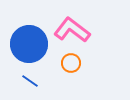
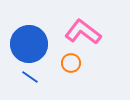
pink L-shape: moved 11 px right, 2 px down
blue line: moved 4 px up
